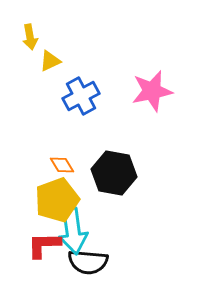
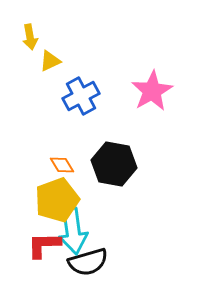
pink star: rotated 18 degrees counterclockwise
black hexagon: moved 9 px up
black semicircle: rotated 21 degrees counterclockwise
